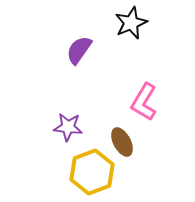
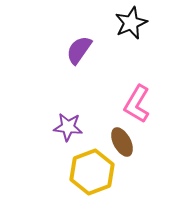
pink L-shape: moved 7 px left, 2 px down
